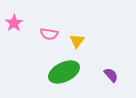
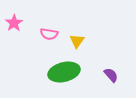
green ellipse: rotated 12 degrees clockwise
